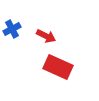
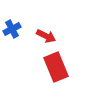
red rectangle: moved 2 px left; rotated 44 degrees clockwise
